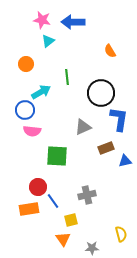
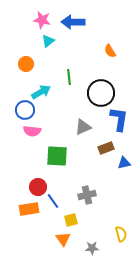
green line: moved 2 px right
blue triangle: moved 1 px left, 2 px down
